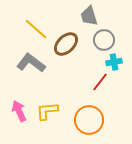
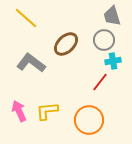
gray trapezoid: moved 23 px right
yellow line: moved 10 px left, 11 px up
cyan cross: moved 1 px left, 1 px up
